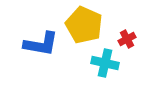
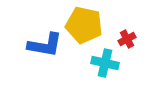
yellow pentagon: rotated 12 degrees counterclockwise
blue L-shape: moved 4 px right, 1 px down
